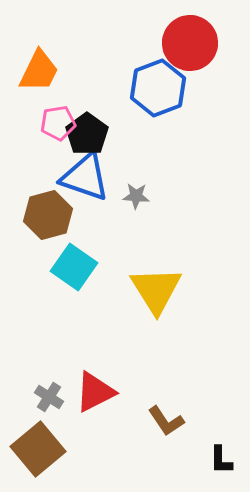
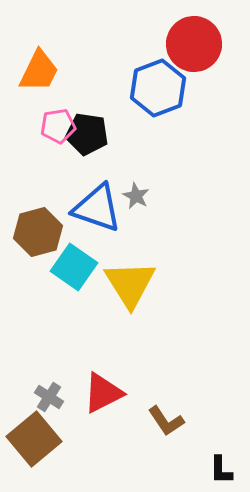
red circle: moved 4 px right, 1 px down
pink pentagon: moved 3 px down
black pentagon: rotated 27 degrees counterclockwise
blue triangle: moved 12 px right, 31 px down
gray star: rotated 24 degrees clockwise
brown hexagon: moved 10 px left, 17 px down
yellow triangle: moved 26 px left, 6 px up
red triangle: moved 8 px right, 1 px down
brown square: moved 4 px left, 10 px up
black L-shape: moved 10 px down
